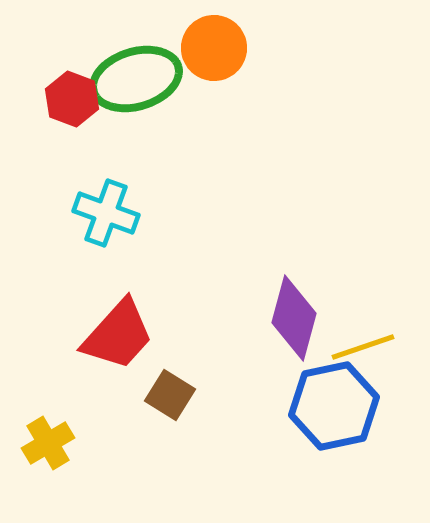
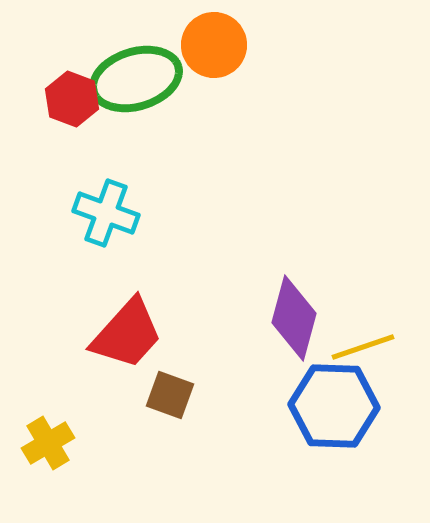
orange circle: moved 3 px up
red trapezoid: moved 9 px right, 1 px up
brown square: rotated 12 degrees counterclockwise
blue hexagon: rotated 14 degrees clockwise
